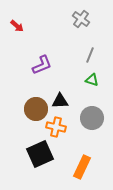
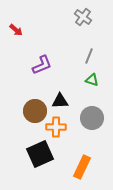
gray cross: moved 2 px right, 2 px up
red arrow: moved 1 px left, 4 px down
gray line: moved 1 px left, 1 px down
brown circle: moved 1 px left, 2 px down
orange cross: rotated 12 degrees counterclockwise
